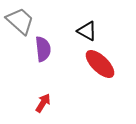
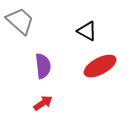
purple semicircle: moved 17 px down
red ellipse: moved 2 px down; rotated 72 degrees counterclockwise
red arrow: rotated 24 degrees clockwise
